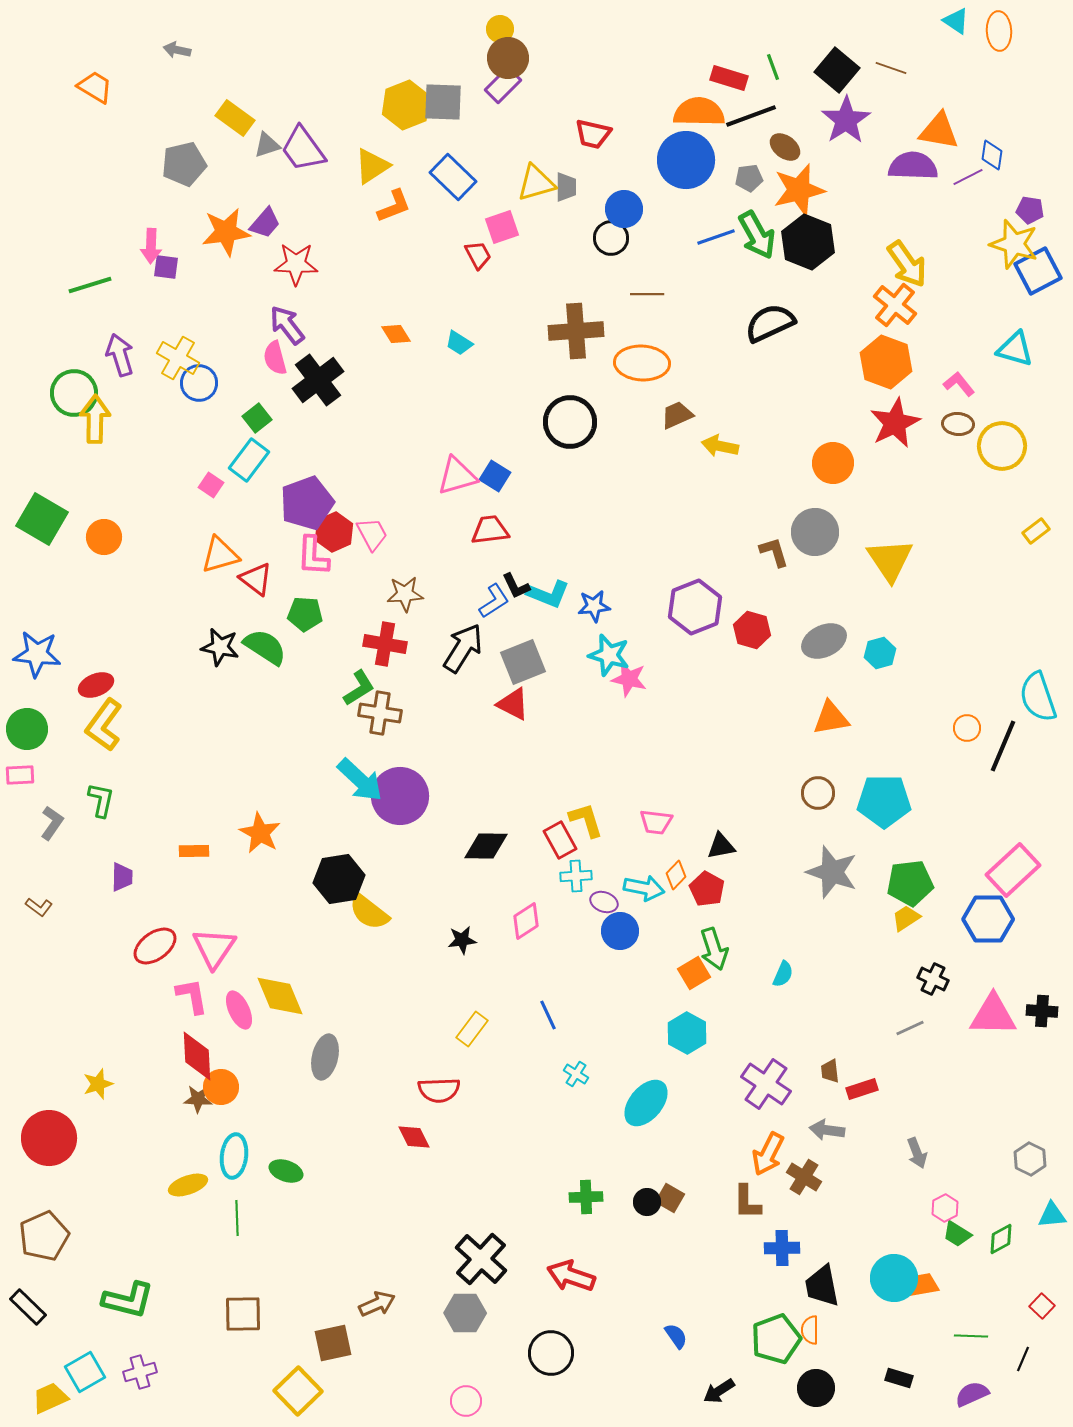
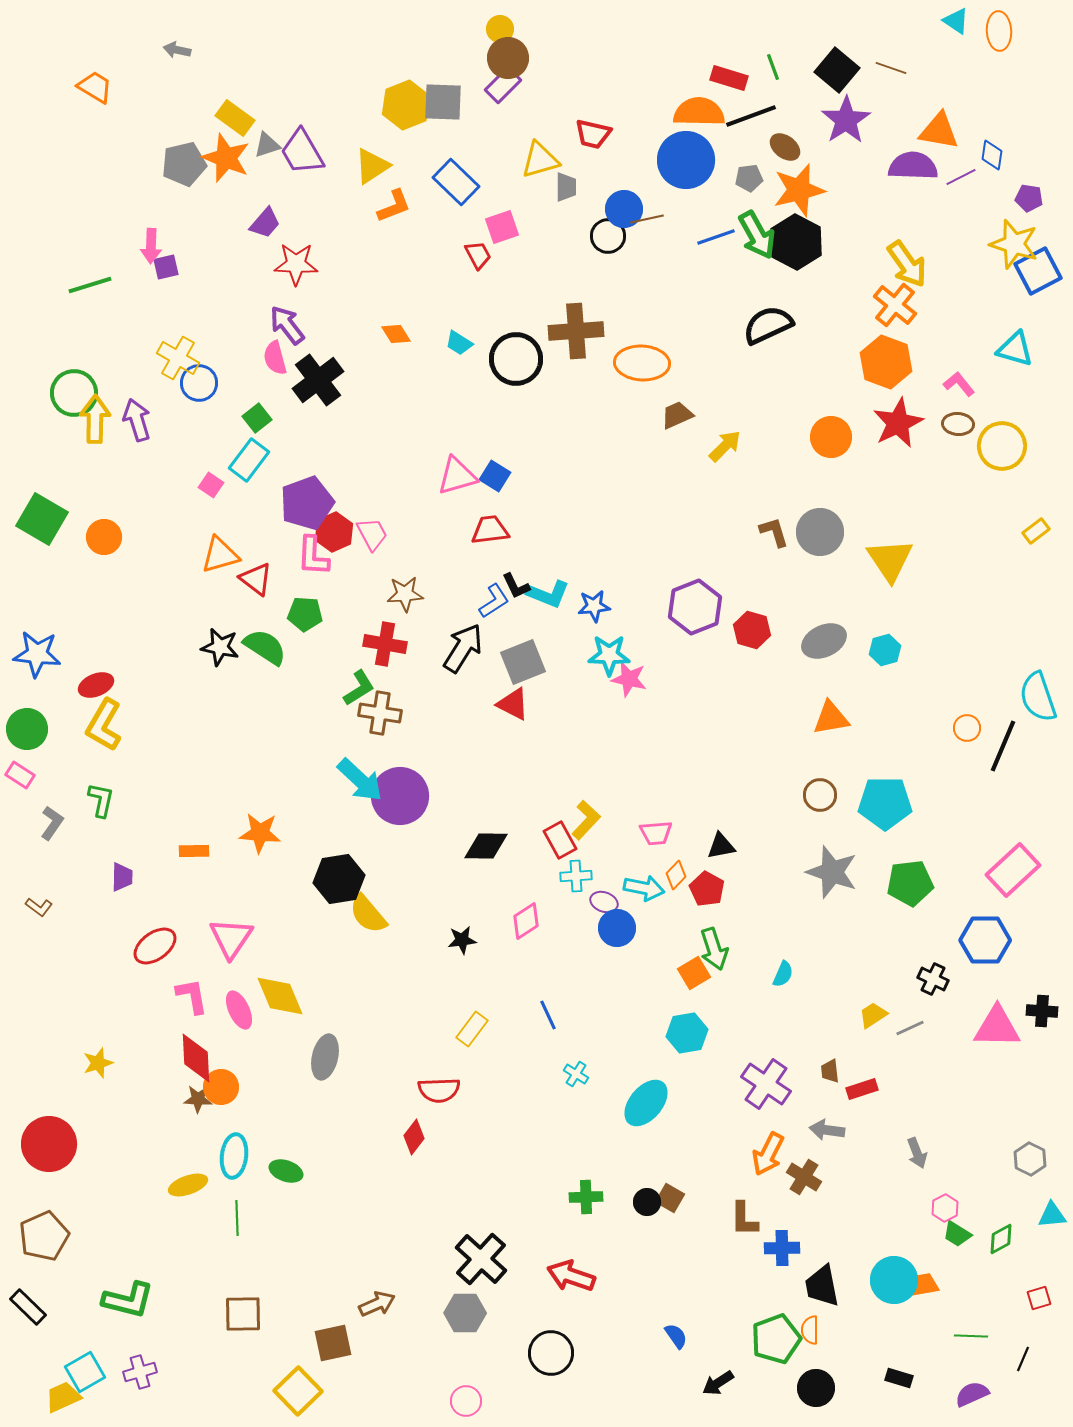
purple trapezoid at (303, 149): moved 1 px left, 3 px down; rotated 6 degrees clockwise
blue rectangle at (453, 177): moved 3 px right, 5 px down
purple line at (968, 177): moved 7 px left
yellow triangle at (536, 183): moved 4 px right, 23 px up
purple pentagon at (1030, 210): moved 1 px left, 12 px up
orange star at (226, 232): moved 74 px up; rotated 30 degrees clockwise
black circle at (611, 238): moved 3 px left, 2 px up
black hexagon at (808, 242): moved 12 px left; rotated 6 degrees clockwise
purple square at (166, 267): rotated 20 degrees counterclockwise
brown line at (647, 294): moved 75 px up; rotated 12 degrees counterclockwise
black semicircle at (770, 323): moved 2 px left, 2 px down
purple arrow at (120, 355): moved 17 px right, 65 px down
black circle at (570, 422): moved 54 px left, 63 px up
red star at (895, 423): moved 3 px right
yellow arrow at (720, 446): moved 5 px right; rotated 123 degrees clockwise
orange circle at (833, 463): moved 2 px left, 26 px up
gray circle at (815, 532): moved 5 px right
brown L-shape at (774, 552): moved 20 px up
cyan hexagon at (880, 653): moved 5 px right, 3 px up
cyan star at (609, 655): rotated 15 degrees counterclockwise
yellow L-shape at (104, 725): rotated 6 degrees counterclockwise
pink rectangle at (20, 775): rotated 36 degrees clockwise
brown circle at (818, 793): moved 2 px right, 2 px down
cyan pentagon at (884, 801): moved 1 px right, 2 px down
yellow L-shape at (586, 820): rotated 60 degrees clockwise
pink trapezoid at (656, 822): moved 11 px down; rotated 12 degrees counterclockwise
orange star at (260, 833): rotated 24 degrees counterclockwise
yellow semicircle at (369, 912): moved 1 px left, 2 px down; rotated 12 degrees clockwise
yellow trapezoid at (906, 918): moved 33 px left, 97 px down
blue hexagon at (988, 919): moved 3 px left, 21 px down
blue circle at (620, 931): moved 3 px left, 3 px up
pink triangle at (214, 948): moved 17 px right, 10 px up
pink triangle at (993, 1015): moved 4 px right, 12 px down
cyan hexagon at (687, 1033): rotated 21 degrees clockwise
red diamond at (197, 1056): moved 1 px left, 2 px down
yellow star at (98, 1084): moved 21 px up
red diamond at (414, 1137): rotated 64 degrees clockwise
red circle at (49, 1138): moved 6 px down
brown L-shape at (747, 1202): moved 3 px left, 17 px down
cyan circle at (894, 1278): moved 2 px down
red square at (1042, 1306): moved 3 px left, 8 px up; rotated 30 degrees clockwise
black arrow at (719, 1391): moved 1 px left, 8 px up
yellow trapezoid at (50, 1398): moved 13 px right, 1 px up
